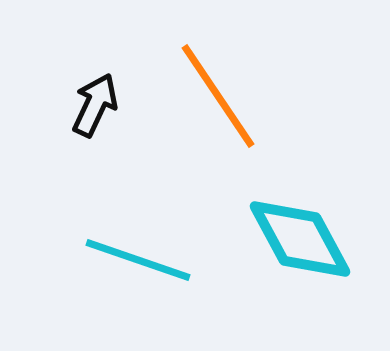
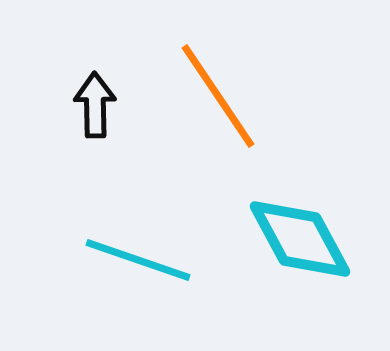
black arrow: rotated 26 degrees counterclockwise
